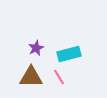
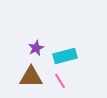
cyan rectangle: moved 4 px left, 2 px down
pink line: moved 1 px right, 4 px down
